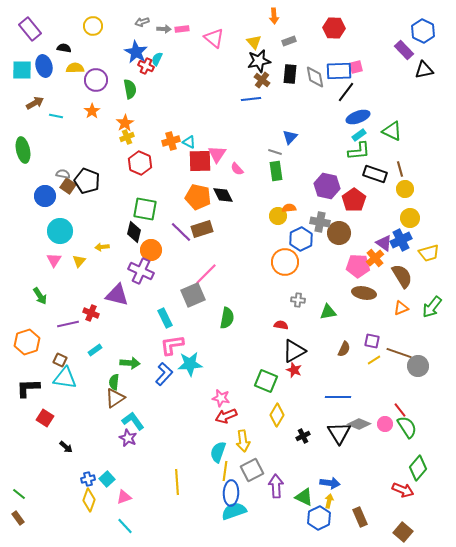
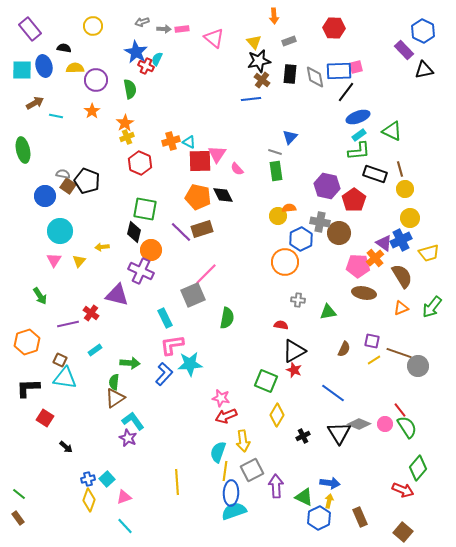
red cross at (91, 313): rotated 14 degrees clockwise
blue line at (338, 397): moved 5 px left, 4 px up; rotated 35 degrees clockwise
